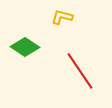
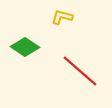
red line: rotated 15 degrees counterclockwise
